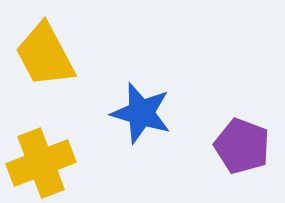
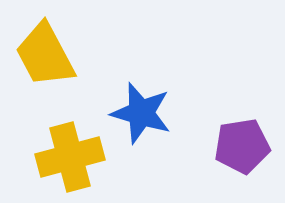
purple pentagon: rotated 30 degrees counterclockwise
yellow cross: moved 29 px right, 6 px up; rotated 6 degrees clockwise
